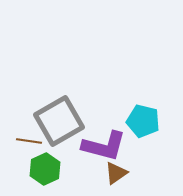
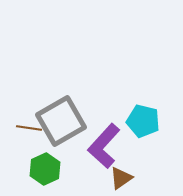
gray square: moved 2 px right
brown line: moved 13 px up
purple L-shape: rotated 117 degrees clockwise
brown triangle: moved 5 px right, 5 px down
